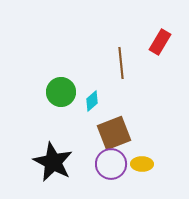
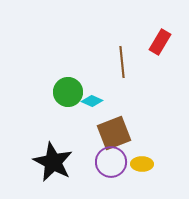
brown line: moved 1 px right, 1 px up
green circle: moved 7 px right
cyan diamond: rotated 65 degrees clockwise
purple circle: moved 2 px up
